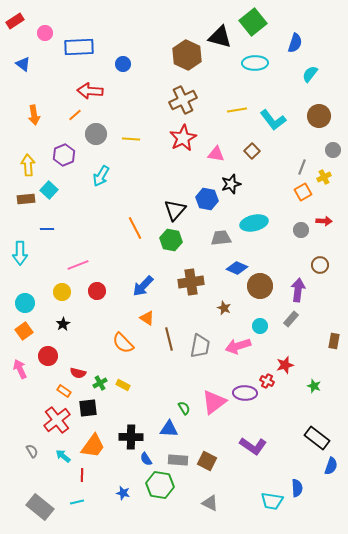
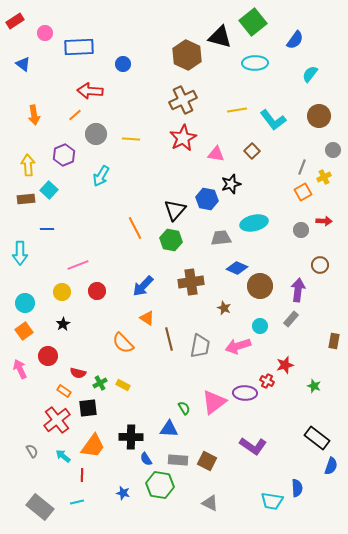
blue semicircle at (295, 43): moved 3 px up; rotated 18 degrees clockwise
